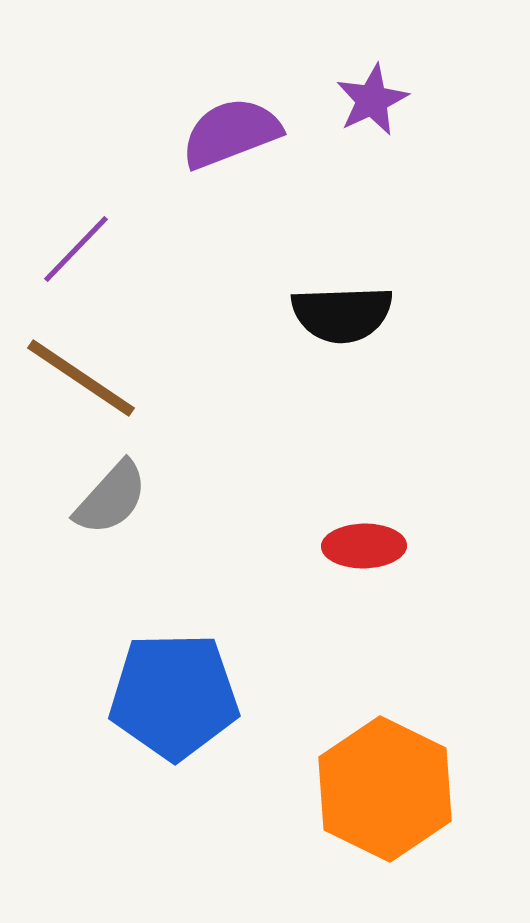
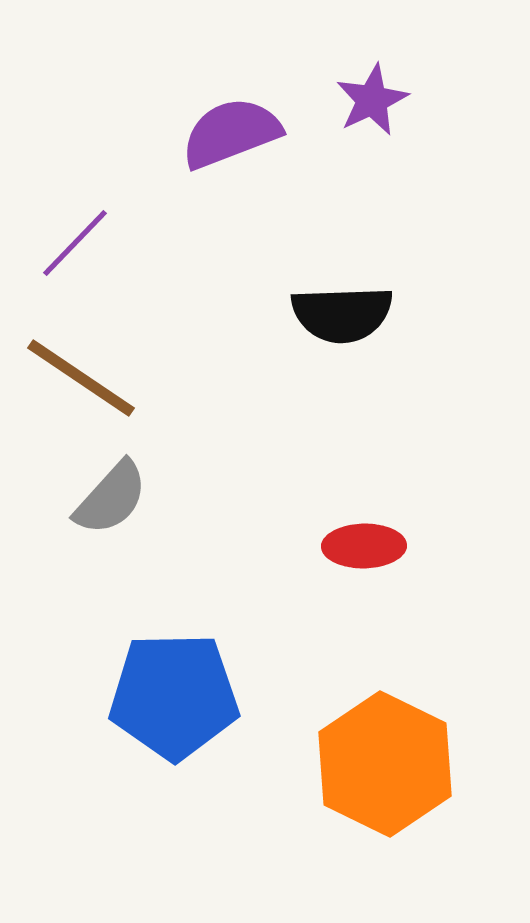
purple line: moved 1 px left, 6 px up
orange hexagon: moved 25 px up
